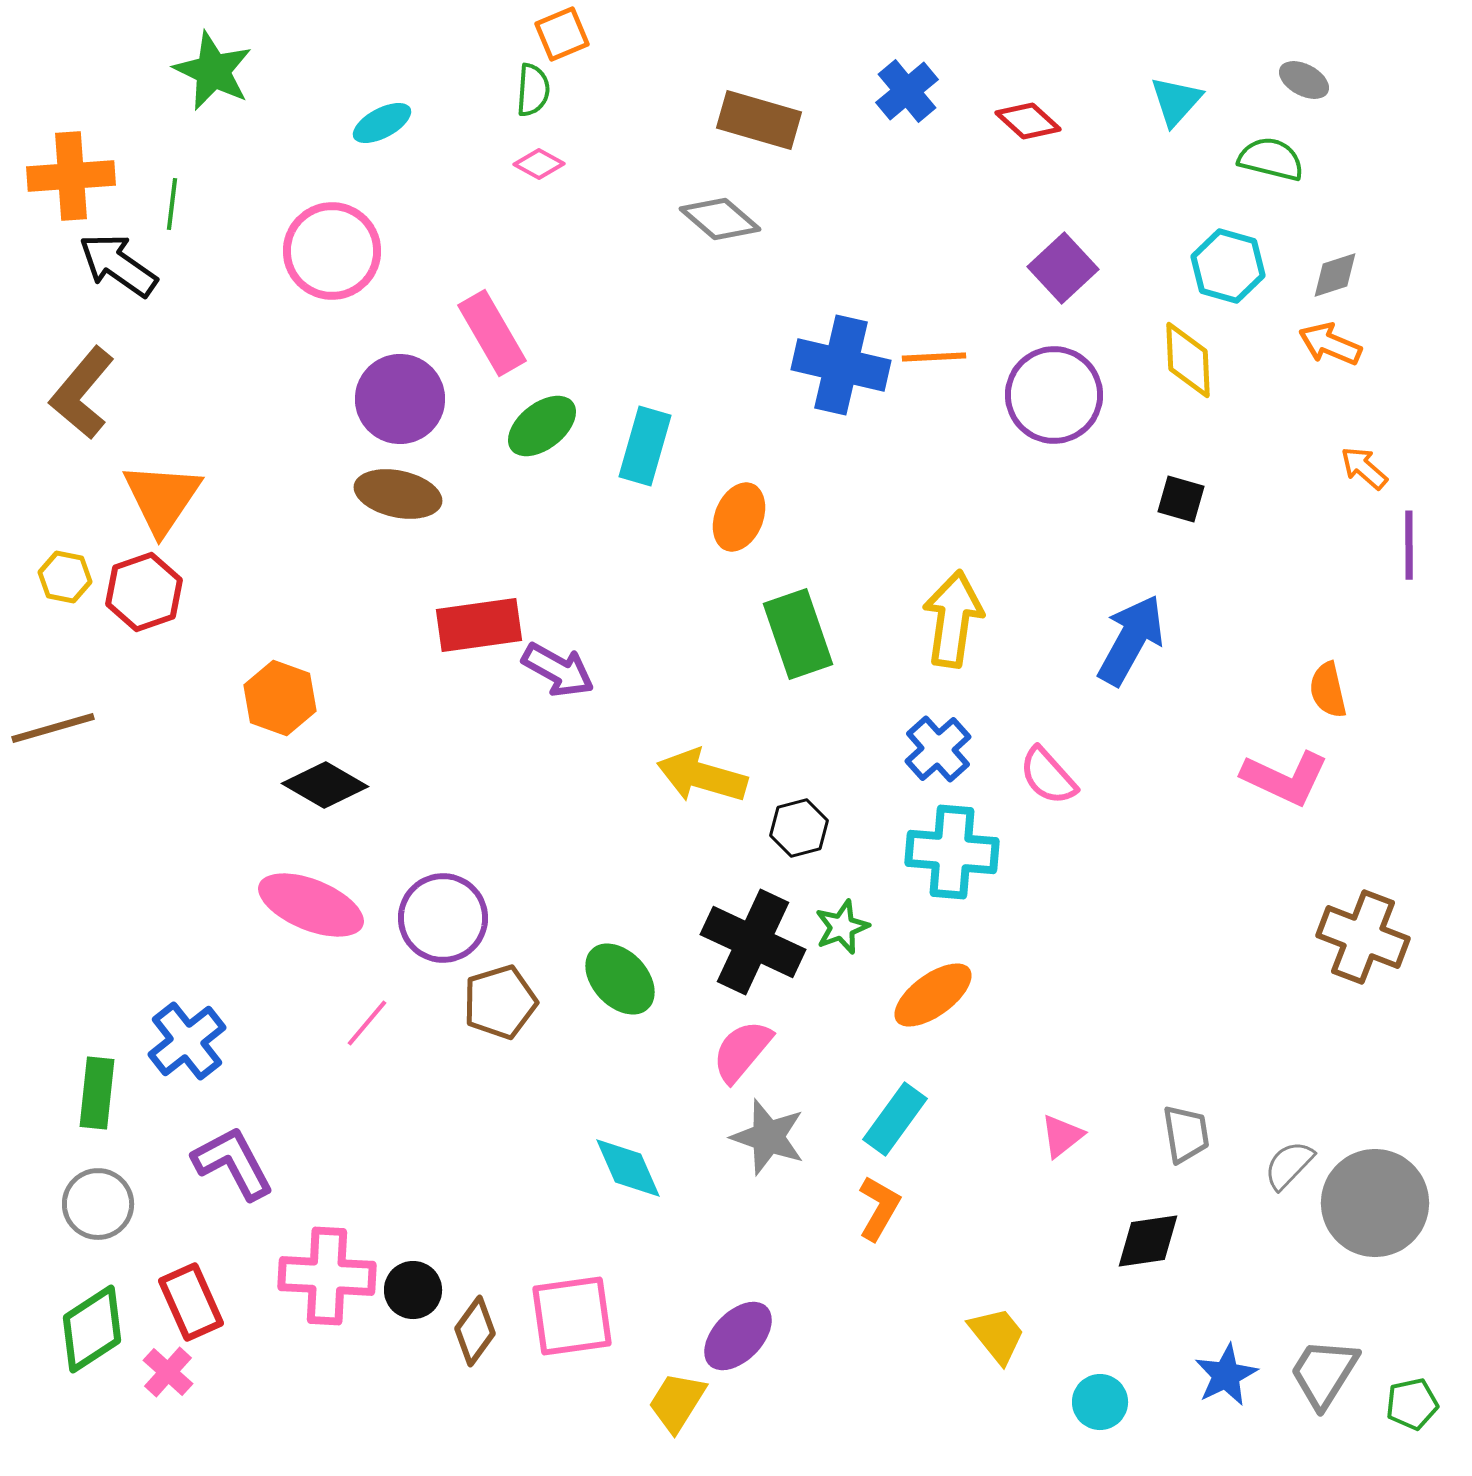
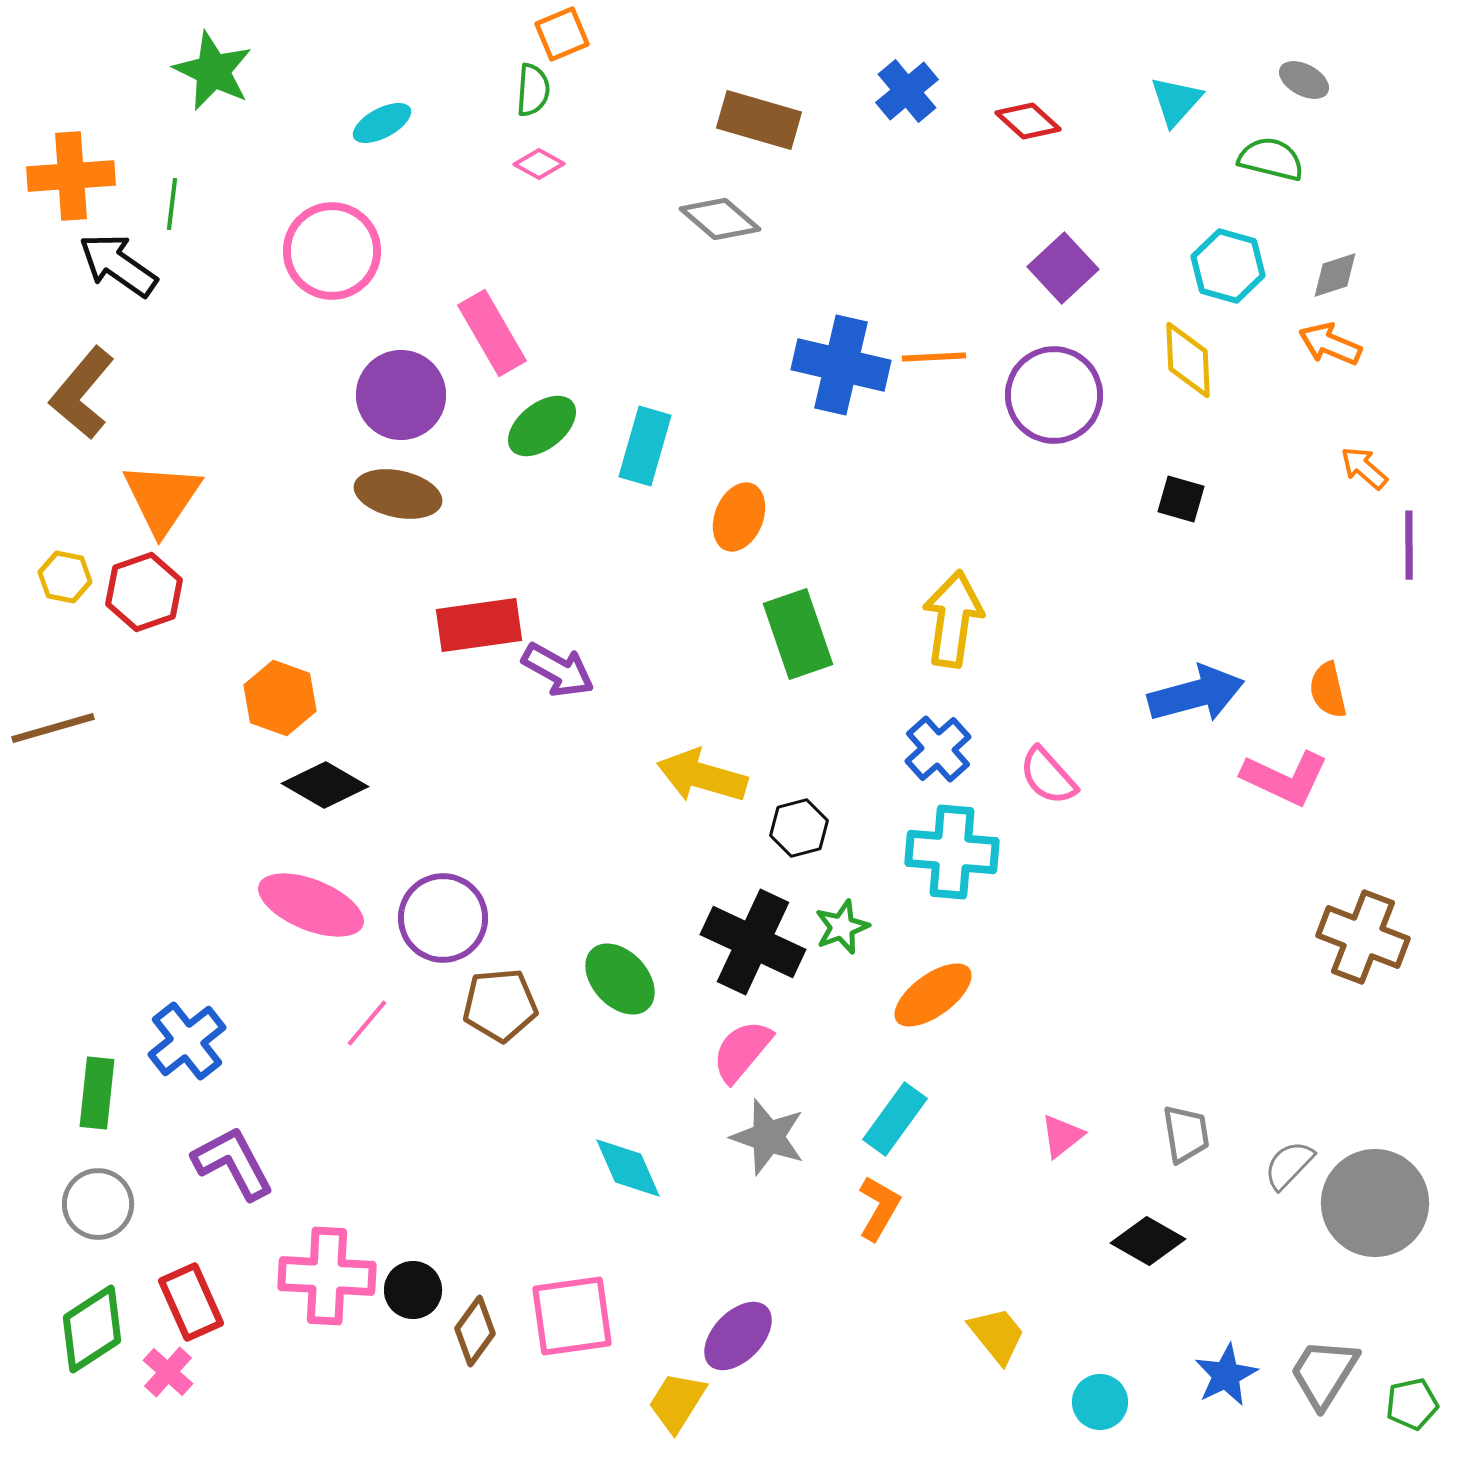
purple circle at (400, 399): moved 1 px right, 4 px up
blue arrow at (1131, 640): moved 65 px right, 54 px down; rotated 46 degrees clockwise
brown pentagon at (500, 1002): moved 3 px down; rotated 12 degrees clockwise
black diamond at (1148, 1241): rotated 38 degrees clockwise
